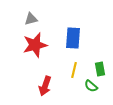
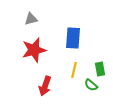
red star: moved 1 px left, 5 px down
green semicircle: moved 1 px up
